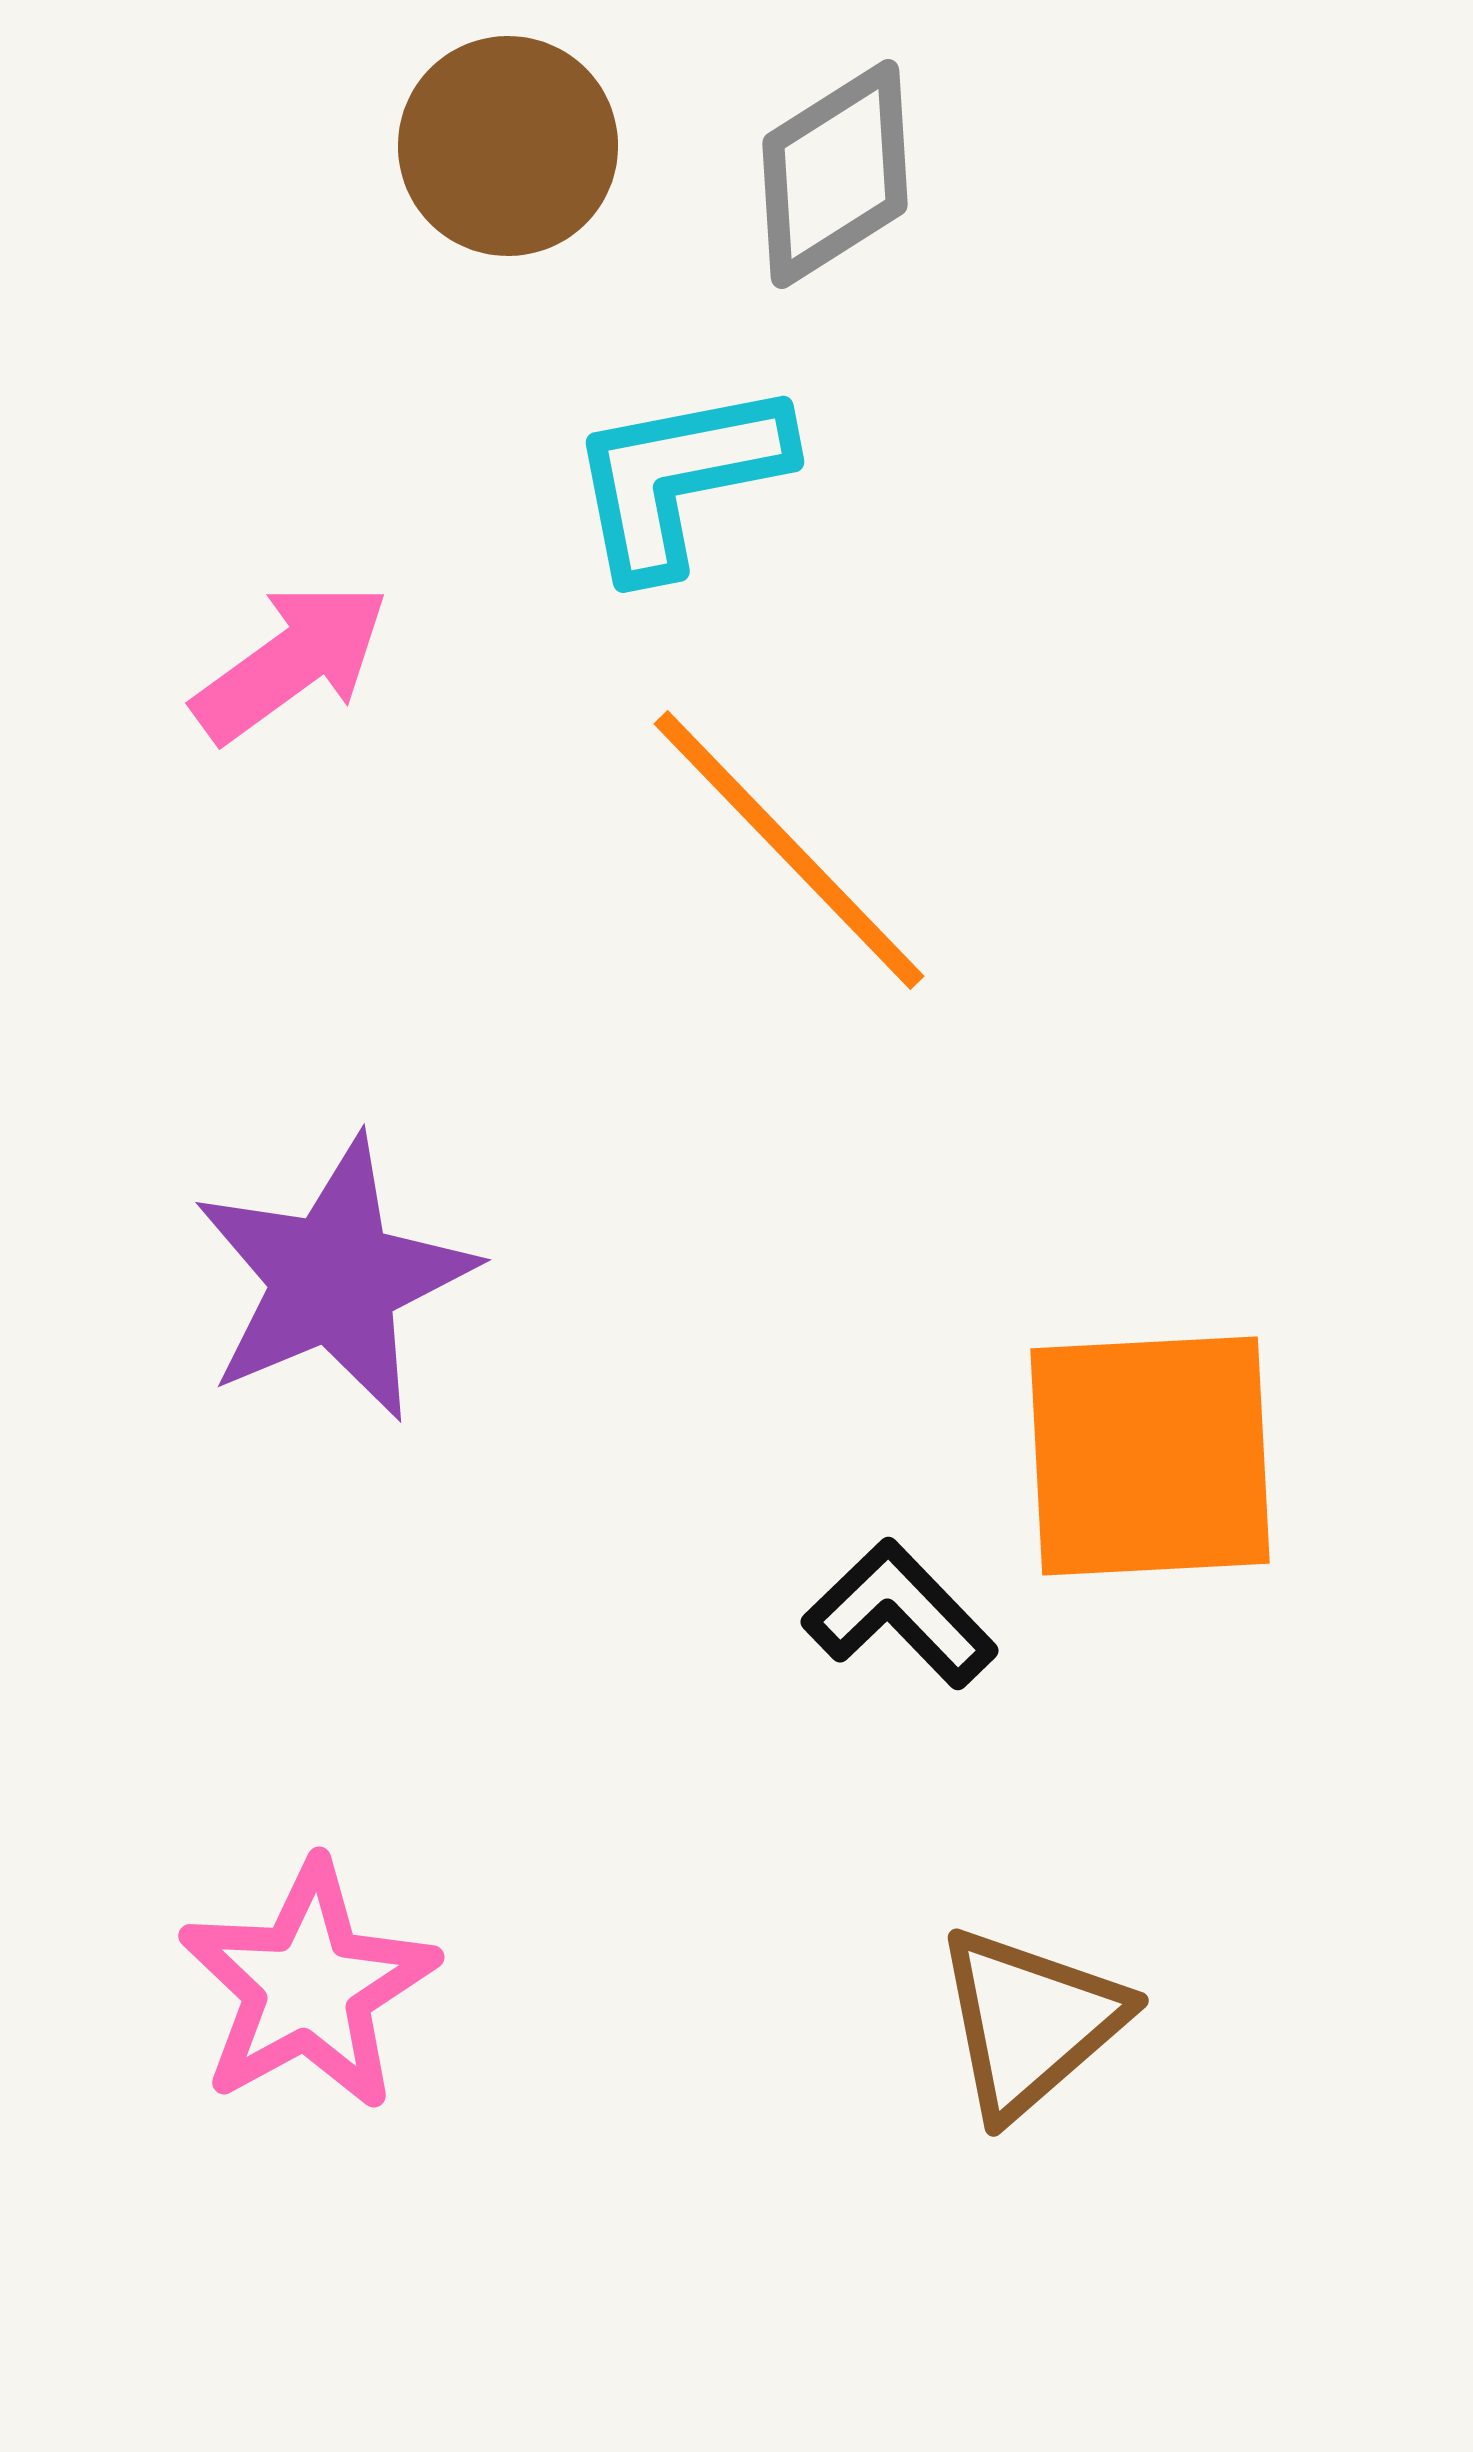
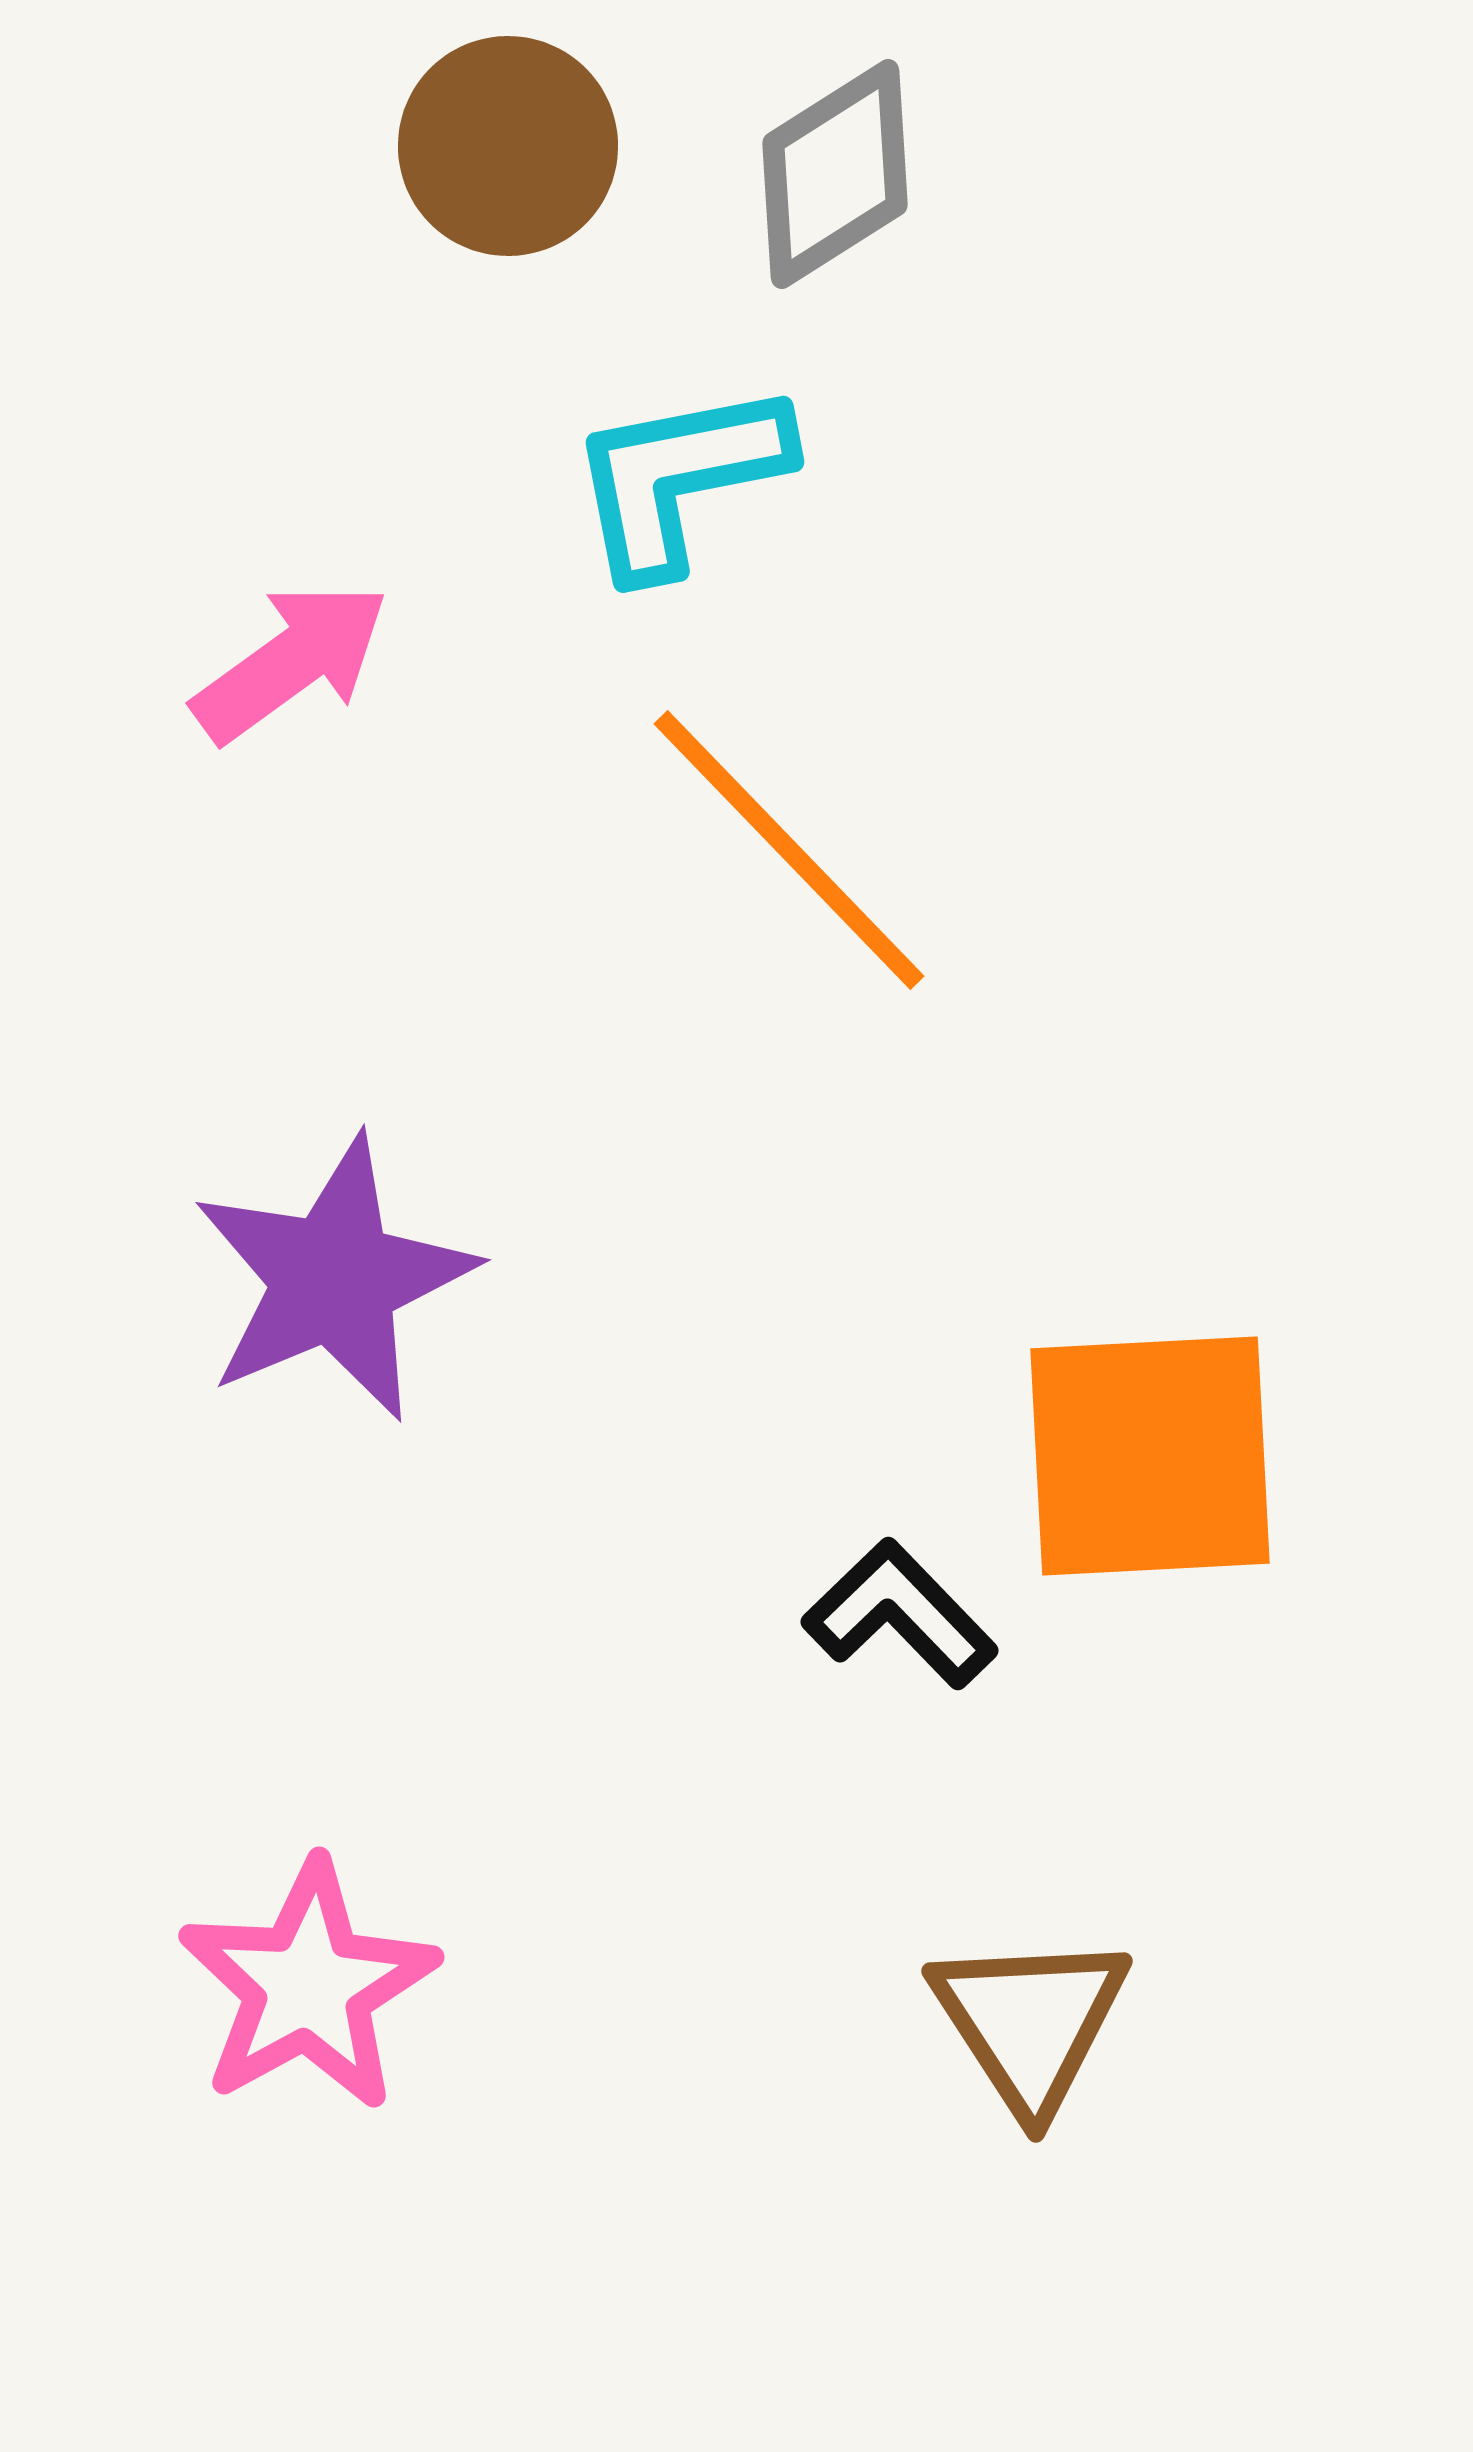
brown triangle: rotated 22 degrees counterclockwise
